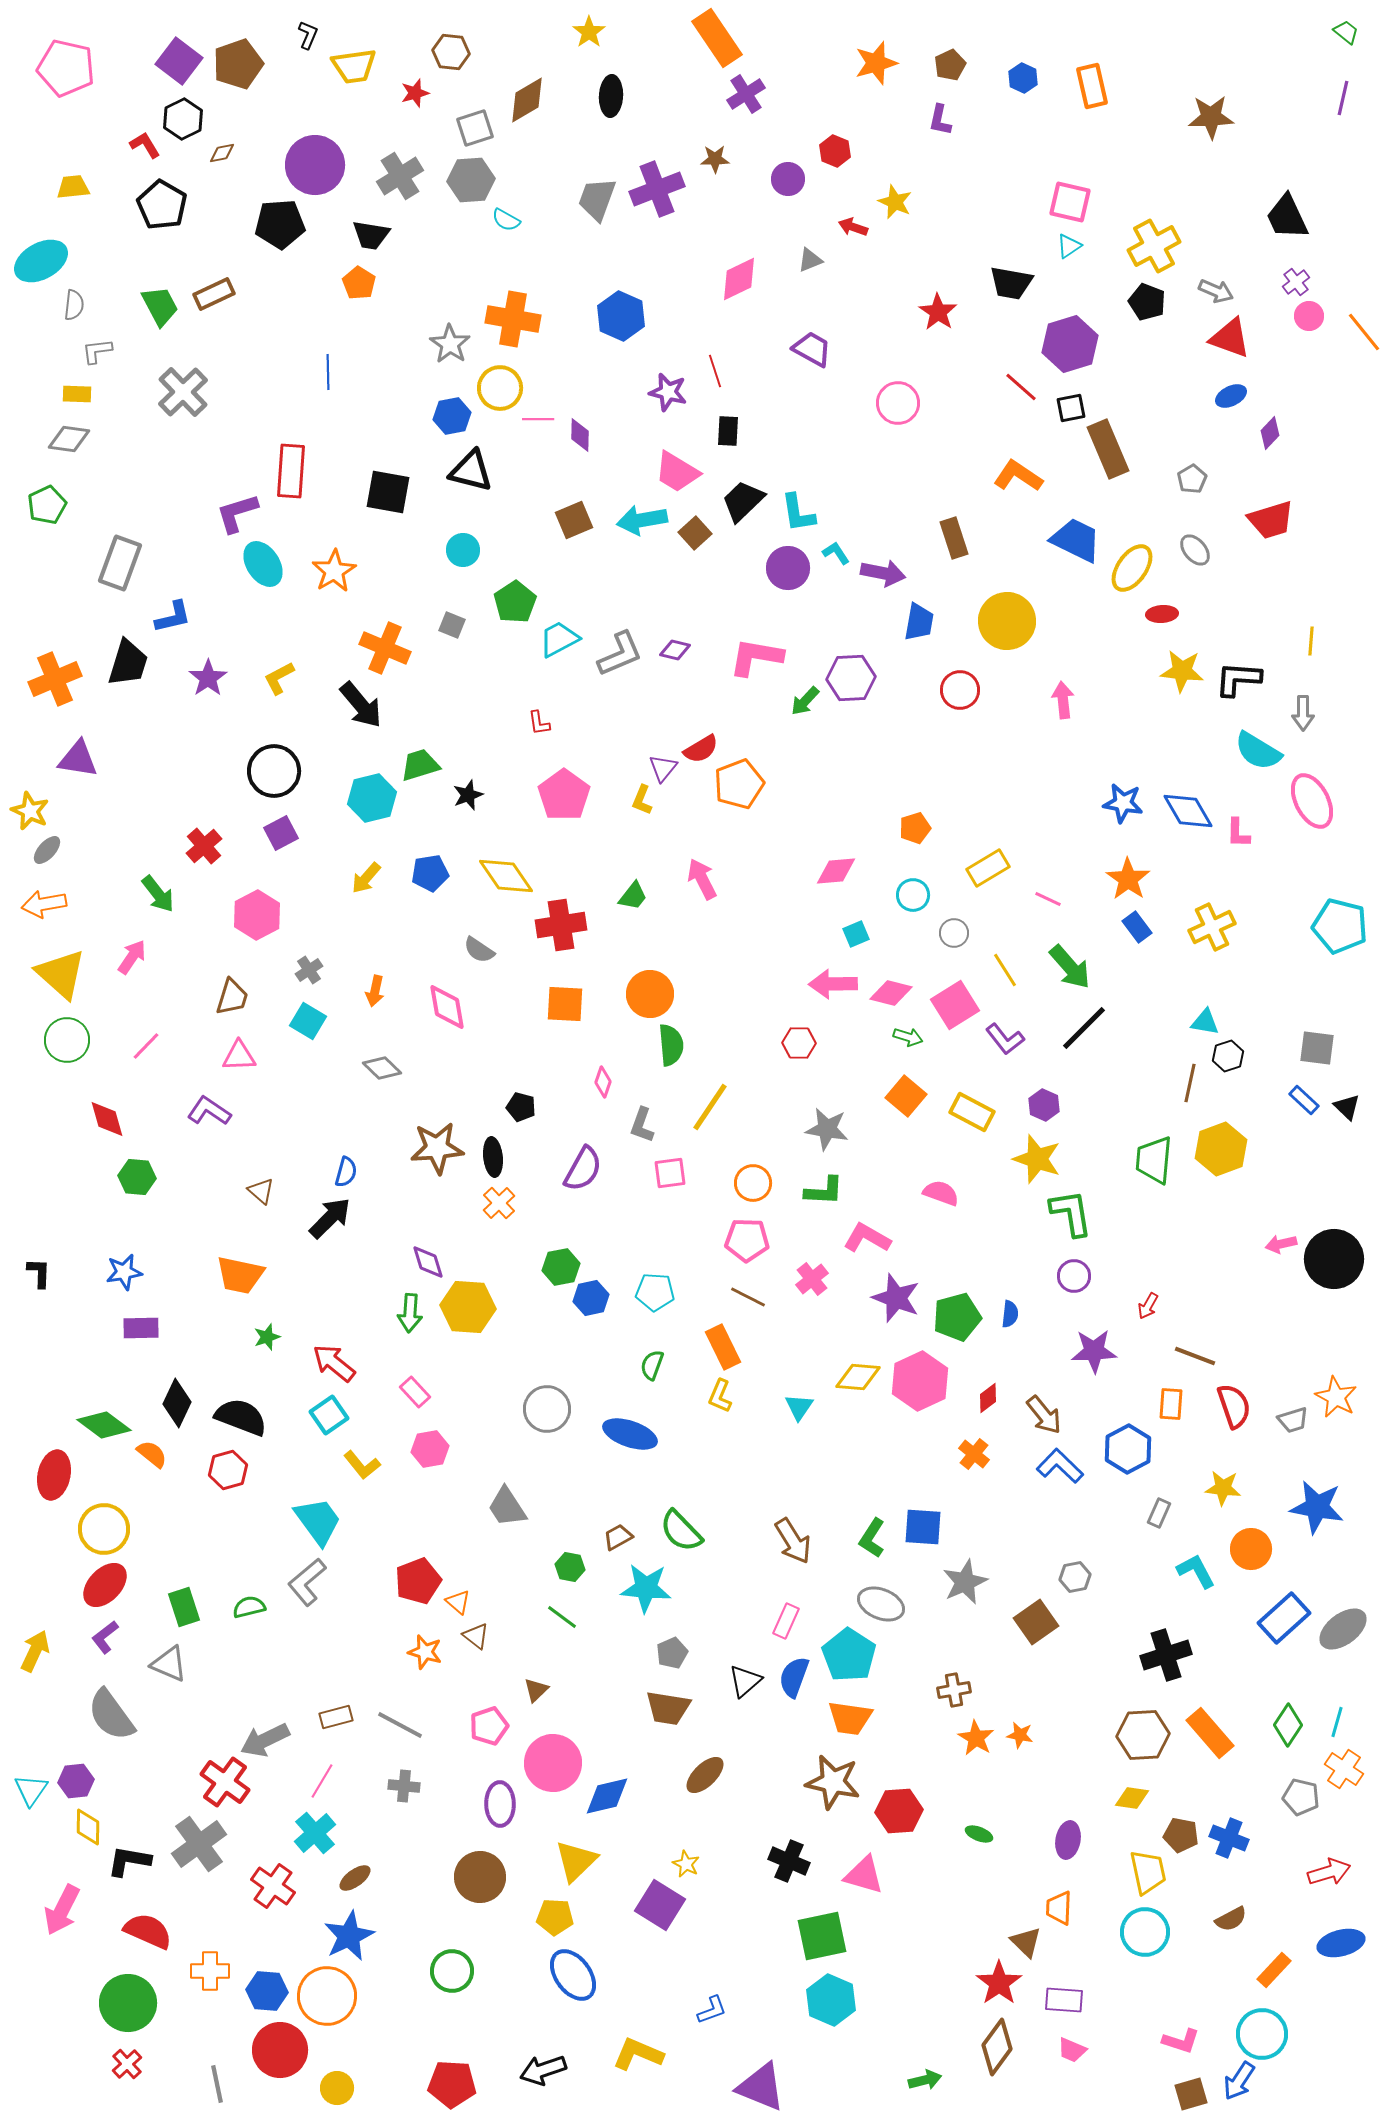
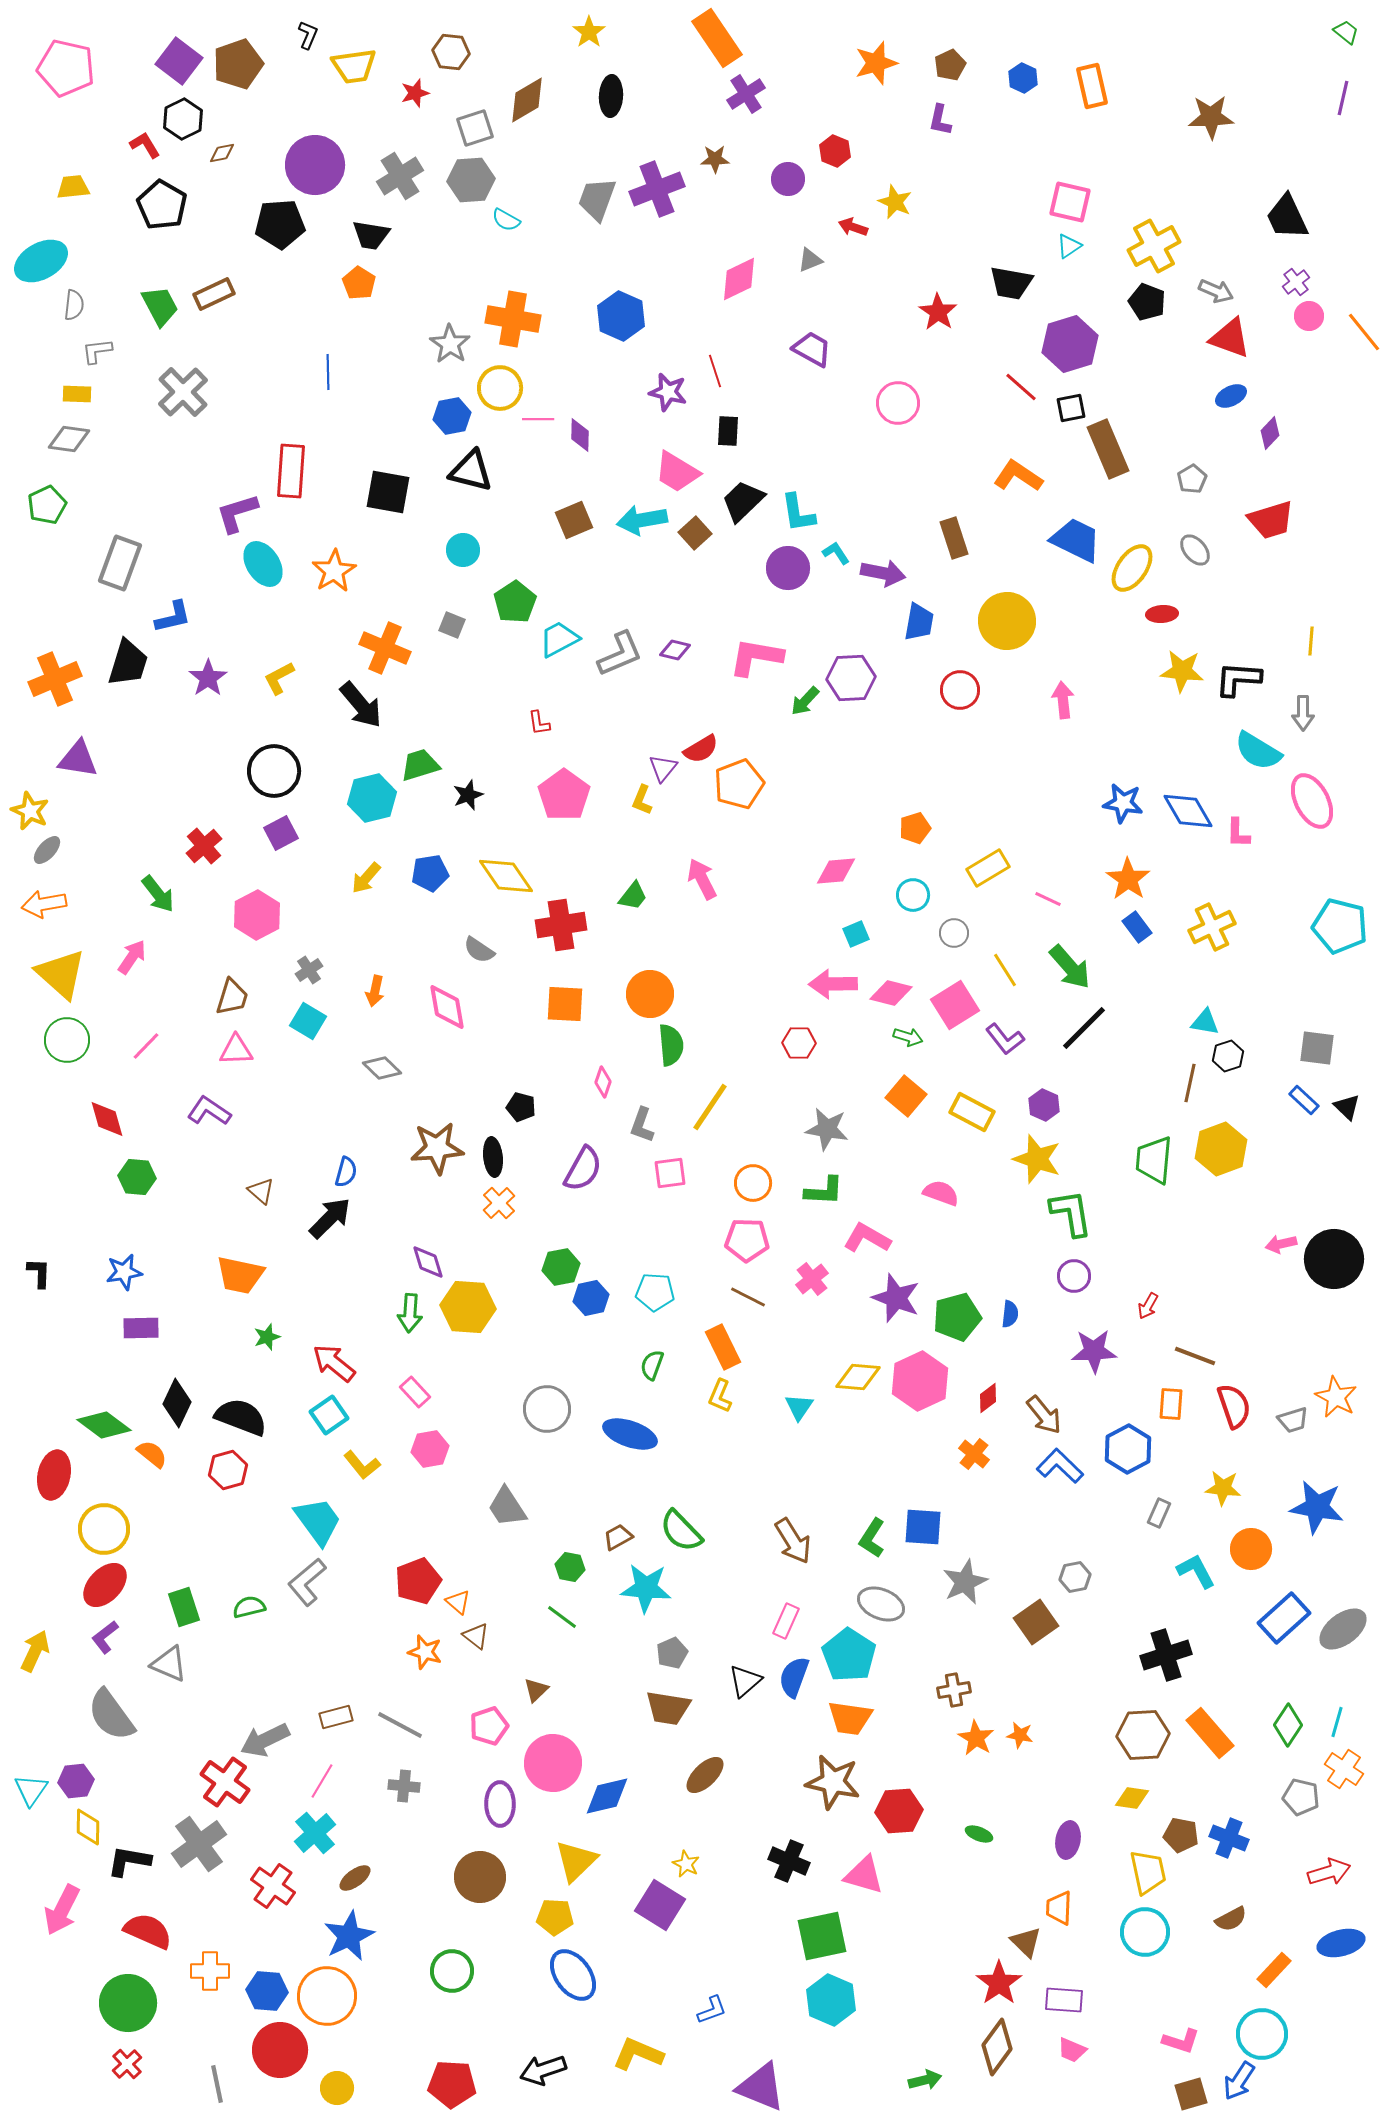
pink triangle at (239, 1056): moved 3 px left, 6 px up
